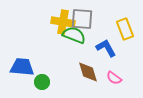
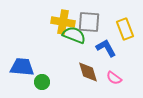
gray square: moved 7 px right, 3 px down
